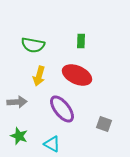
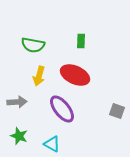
red ellipse: moved 2 px left
gray square: moved 13 px right, 13 px up
